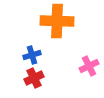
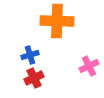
blue cross: moved 2 px left
